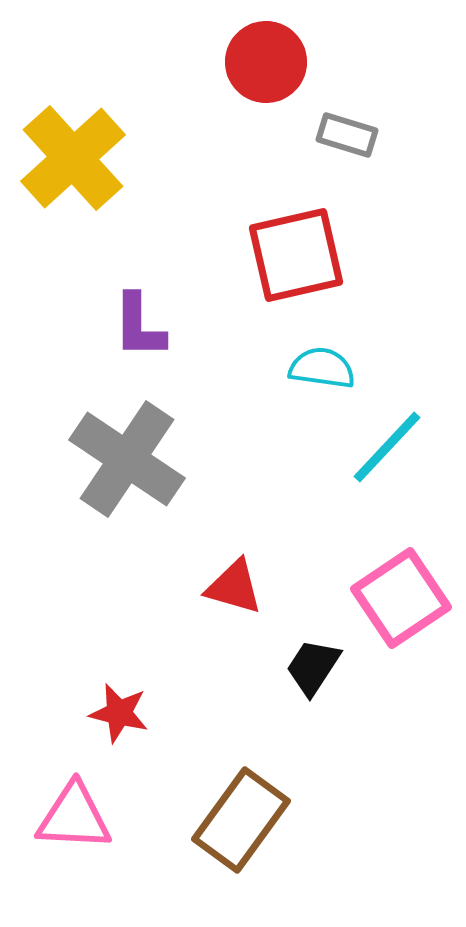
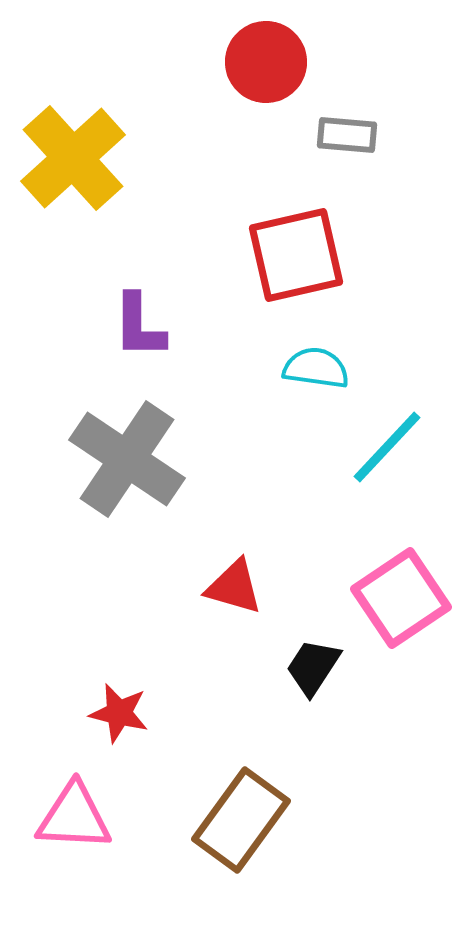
gray rectangle: rotated 12 degrees counterclockwise
cyan semicircle: moved 6 px left
